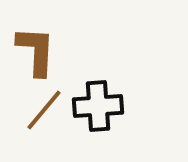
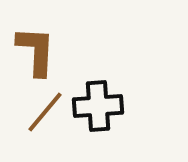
brown line: moved 1 px right, 2 px down
